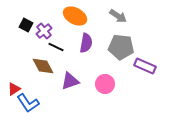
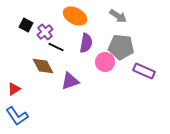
purple cross: moved 1 px right, 1 px down
purple rectangle: moved 1 px left, 5 px down
pink circle: moved 22 px up
blue L-shape: moved 11 px left, 13 px down
